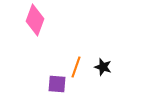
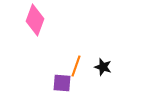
orange line: moved 1 px up
purple square: moved 5 px right, 1 px up
